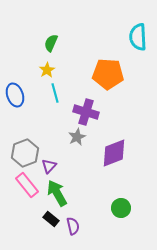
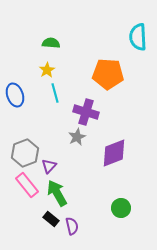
green semicircle: rotated 72 degrees clockwise
purple semicircle: moved 1 px left
